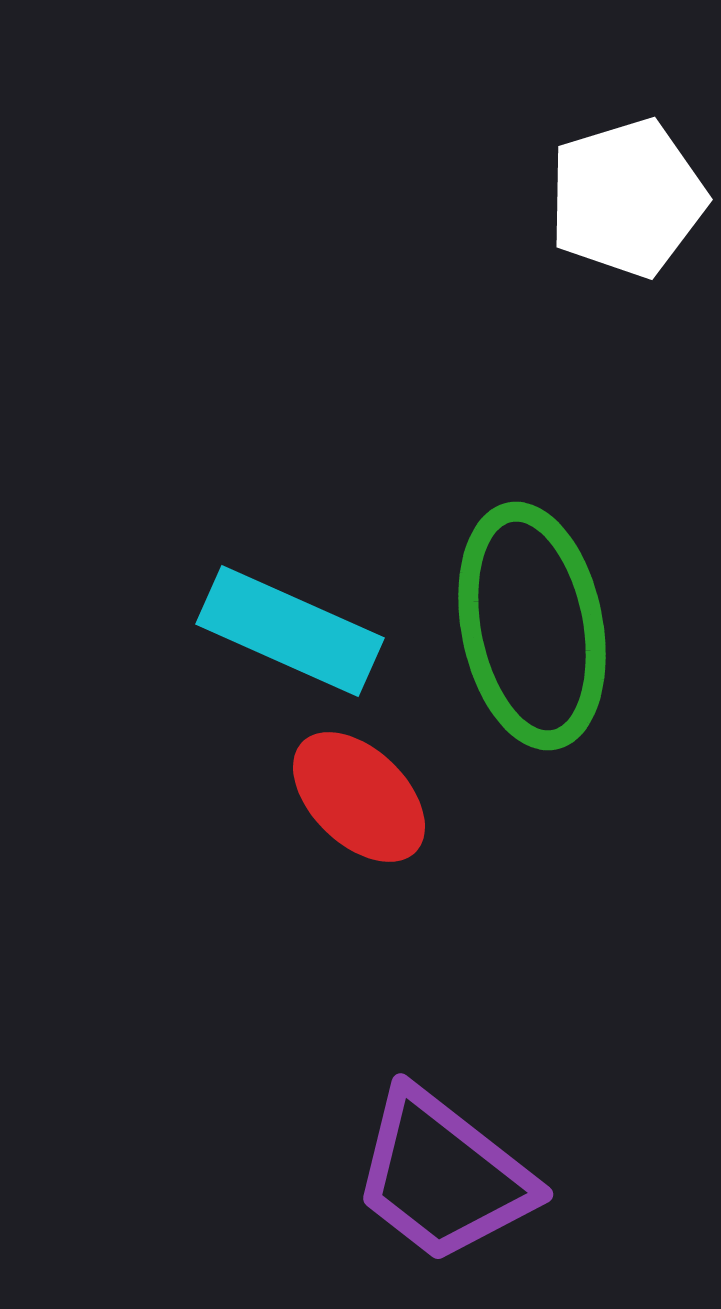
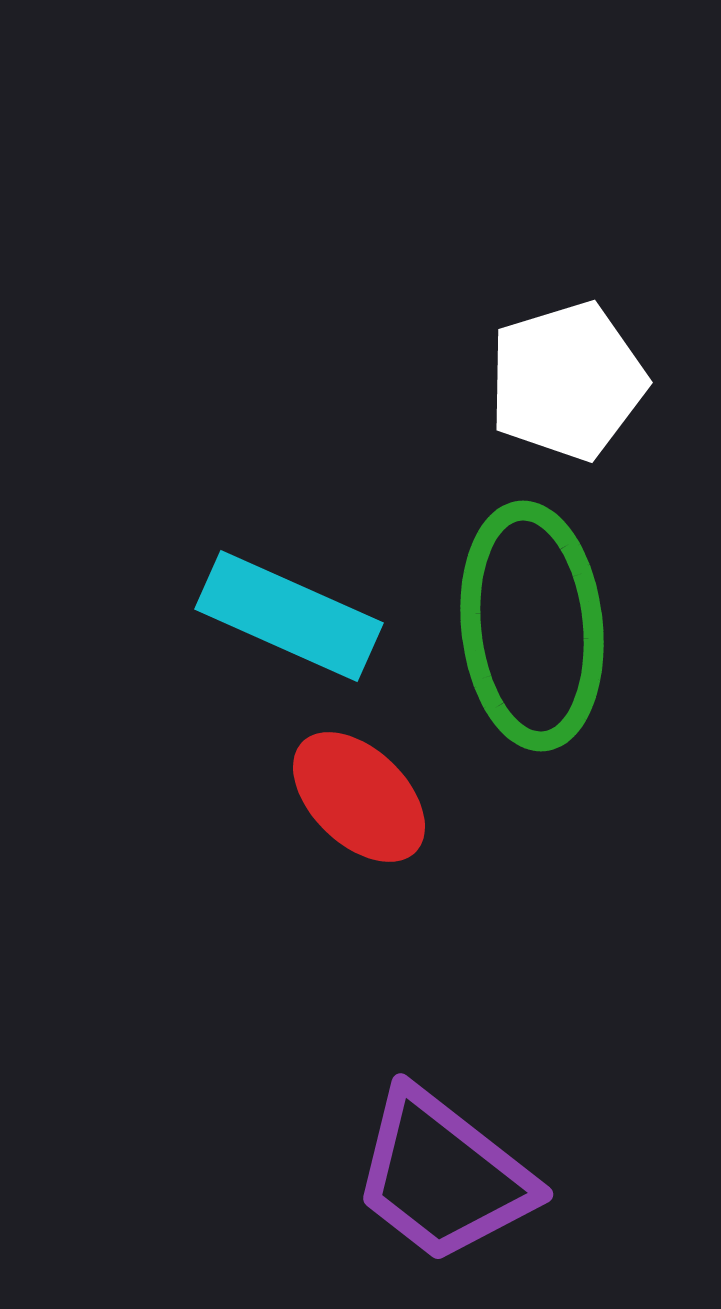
white pentagon: moved 60 px left, 183 px down
green ellipse: rotated 5 degrees clockwise
cyan rectangle: moved 1 px left, 15 px up
